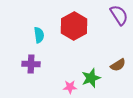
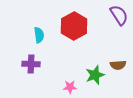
brown semicircle: rotated 28 degrees clockwise
green star: moved 4 px right, 3 px up
